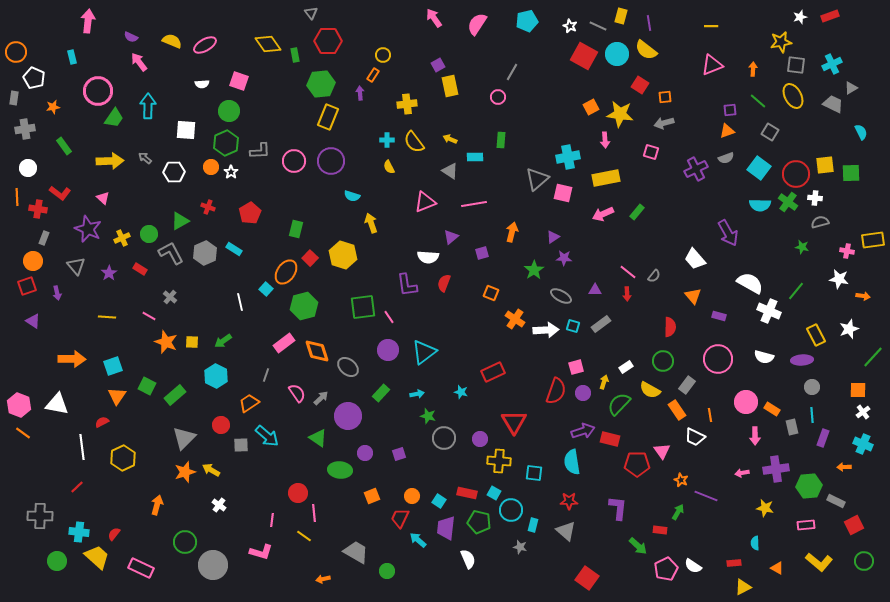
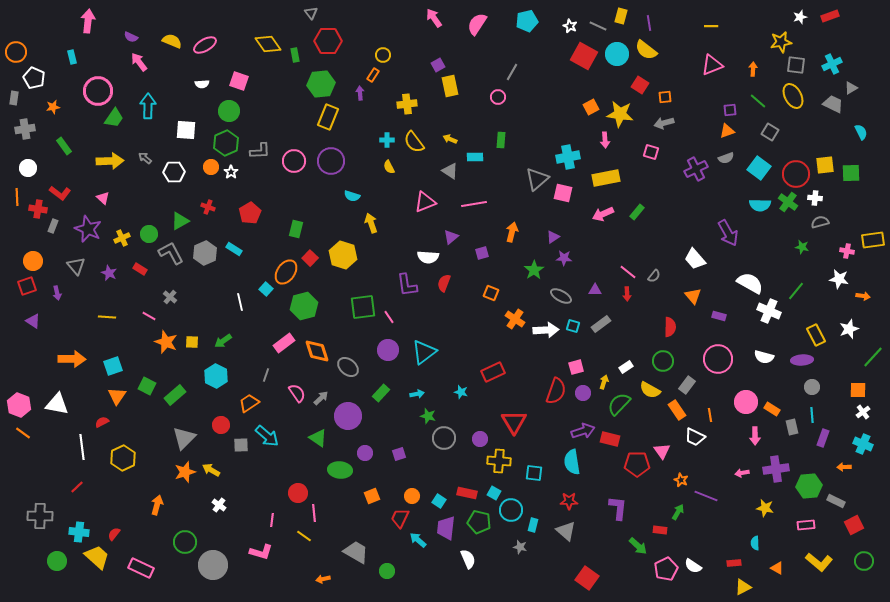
gray rectangle at (44, 238): moved 9 px right, 12 px up
purple star at (109, 273): rotated 14 degrees counterclockwise
